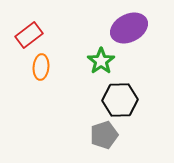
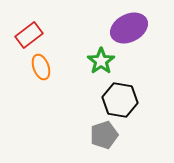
orange ellipse: rotated 25 degrees counterclockwise
black hexagon: rotated 12 degrees clockwise
